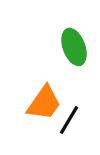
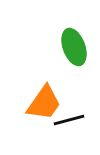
black line: rotated 44 degrees clockwise
